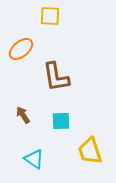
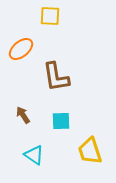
cyan triangle: moved 4 px up
